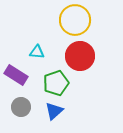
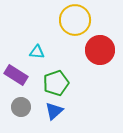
red circle: moved 20 px right, 6 px up
